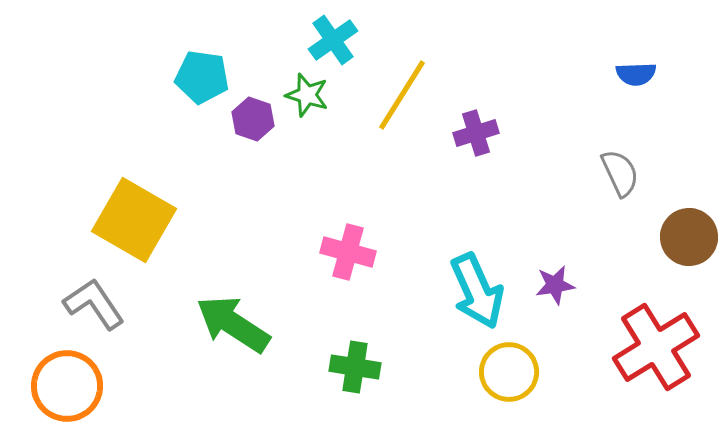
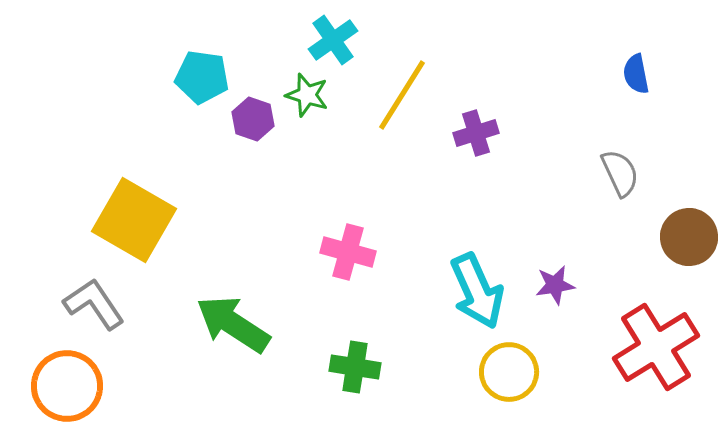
blue semicircle: rotated 81 degrees clockwise
